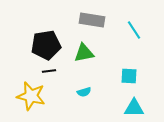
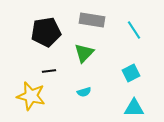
black pentagon: moved 13 px up
green triangle: rotated 35 degrees counterclockwise
cyan square: moved 2 px right, 3 px up; rotated 30 degrees counterclockwise
